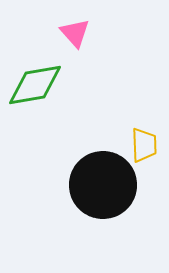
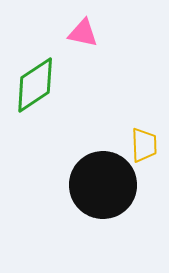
pink triangle: moved 8 px right; rotated 36 degrees counterclockwise
green diamond: rotated 24 degrees counterclockwise
